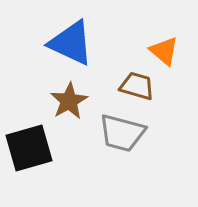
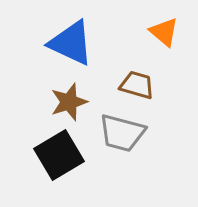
orange triangle: moved 19 px up
brown trapezoid: moved 1 px up
brown star: moved 1 px down; rotated 12 degrees clockwise
black square: moved 30 px right, 7 px down; rotated 15 degrees counterclockwise
